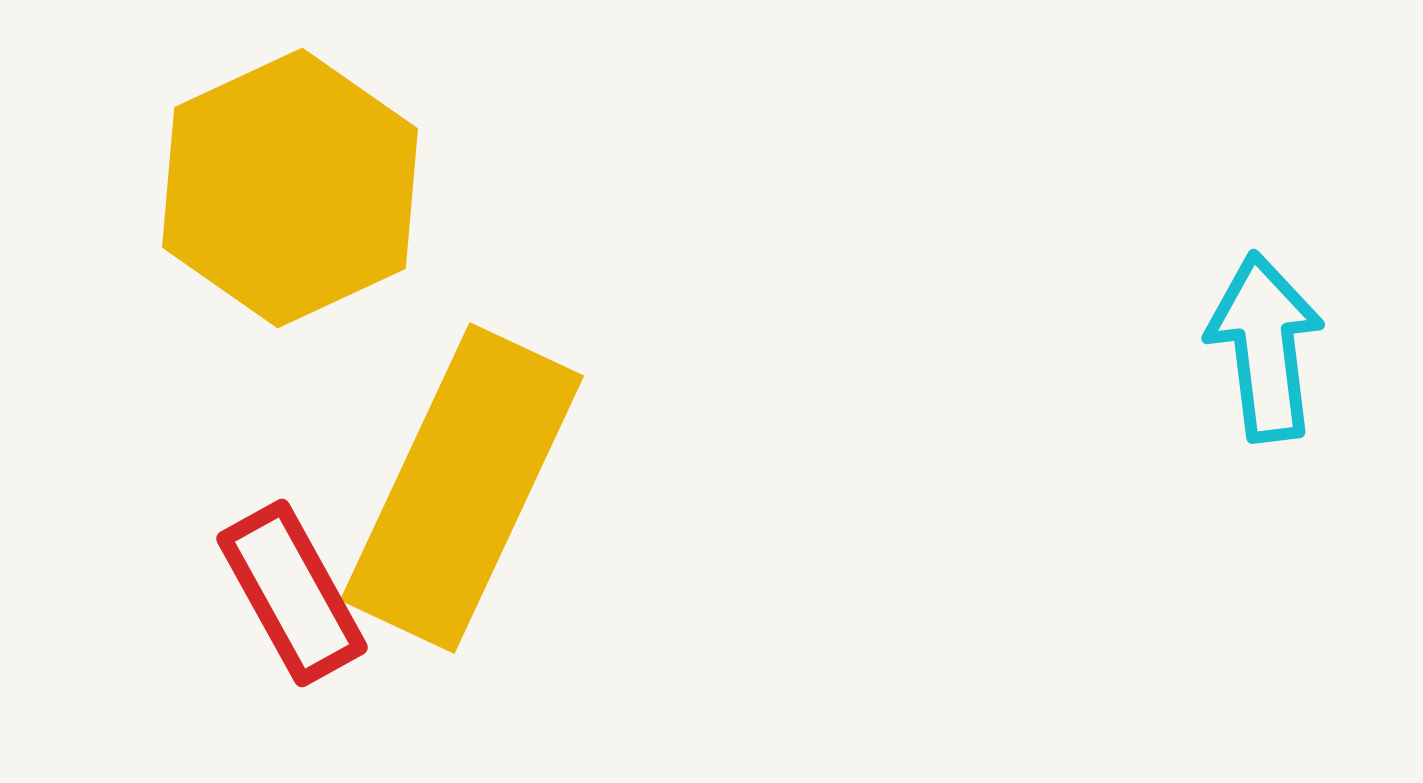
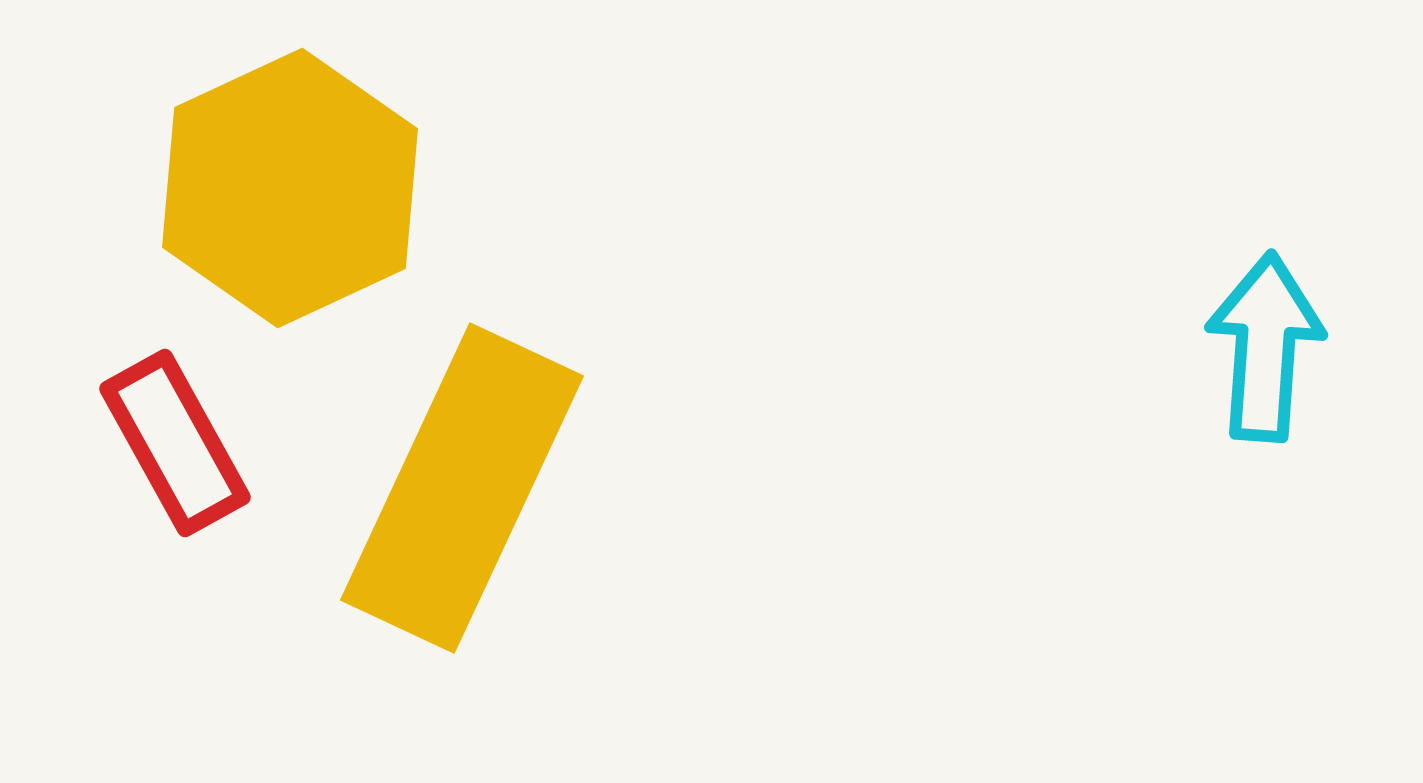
cyan arrow: rotated 11 degrees clockwise
red rectangle: moved 117 px left, 150 px up
